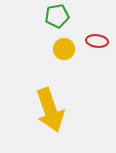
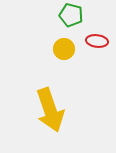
green pentagon: moved 14 px right, 1 px up; rotated 25 degrees clockwise
